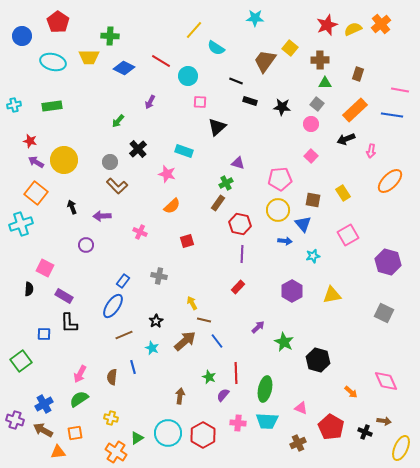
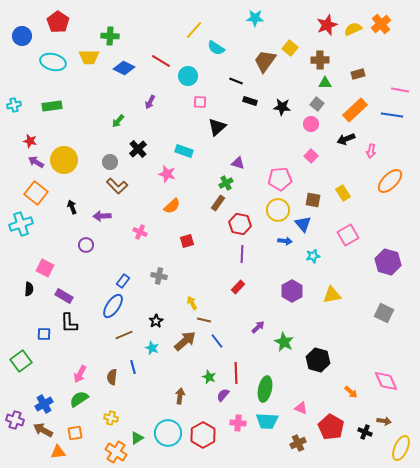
brown rectangle at (358, 74): rotated 56 degrees clockwise
